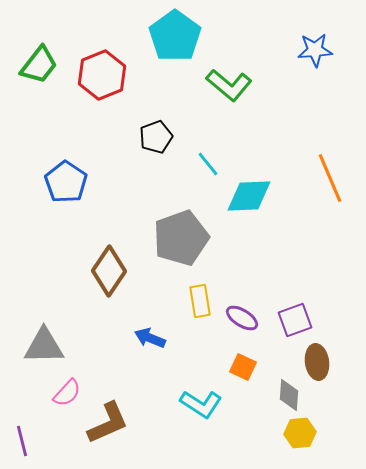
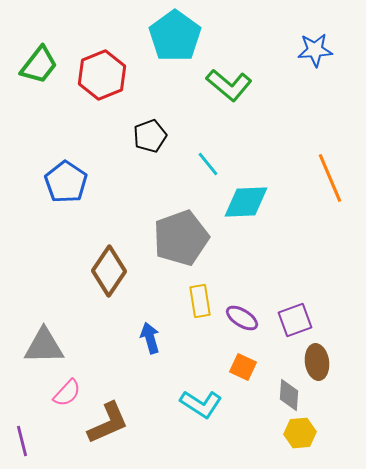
black pentagon: moved 6 px left, 1 px up
cyan diamond: moved 3 px left, 6 px down
blue arrow: rotated 52 degrees clockwise
